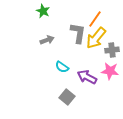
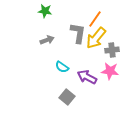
green star: moved 2 px right; rotated 16 degrees counterclockwise
